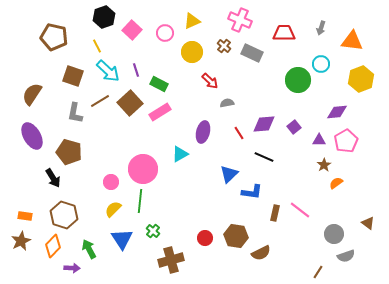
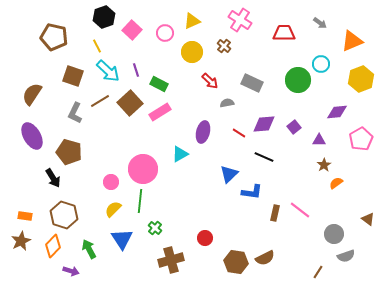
pink cross at (240, 20): rotated 10 degrees clockwise
gray arrow at (321, 28): moved 1 px left, 5 px up; rotated 72 degrees counterclockwise
orange triangle at (352, 41): rotated 30 degrees counterclockwise
gray rectangle at (252, 53): moved 30 px down
gray L-shape at (75, 113): rotated 15 degrees clockwise
red line at (239, 133): rotated 24 degrees counterclockwise
pink pentagon at (346, 141): moved 15 px right, 2 px up
brown triangle at (368, 223): moved 4 px up
green cross at (153, 231): moved 2 px right, 3 px up
brown hexagon at (236, 236): moved 26 px down
brown semicircle at (261, 253): moved 4 px right, 5 px down
purple arrow at (72, 268): moved 1 px left, 3 px down; rotated 14 degrees clockwise
